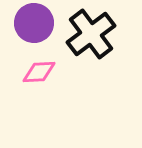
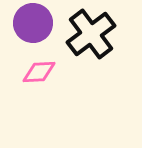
purple circle: moved 1 px left
